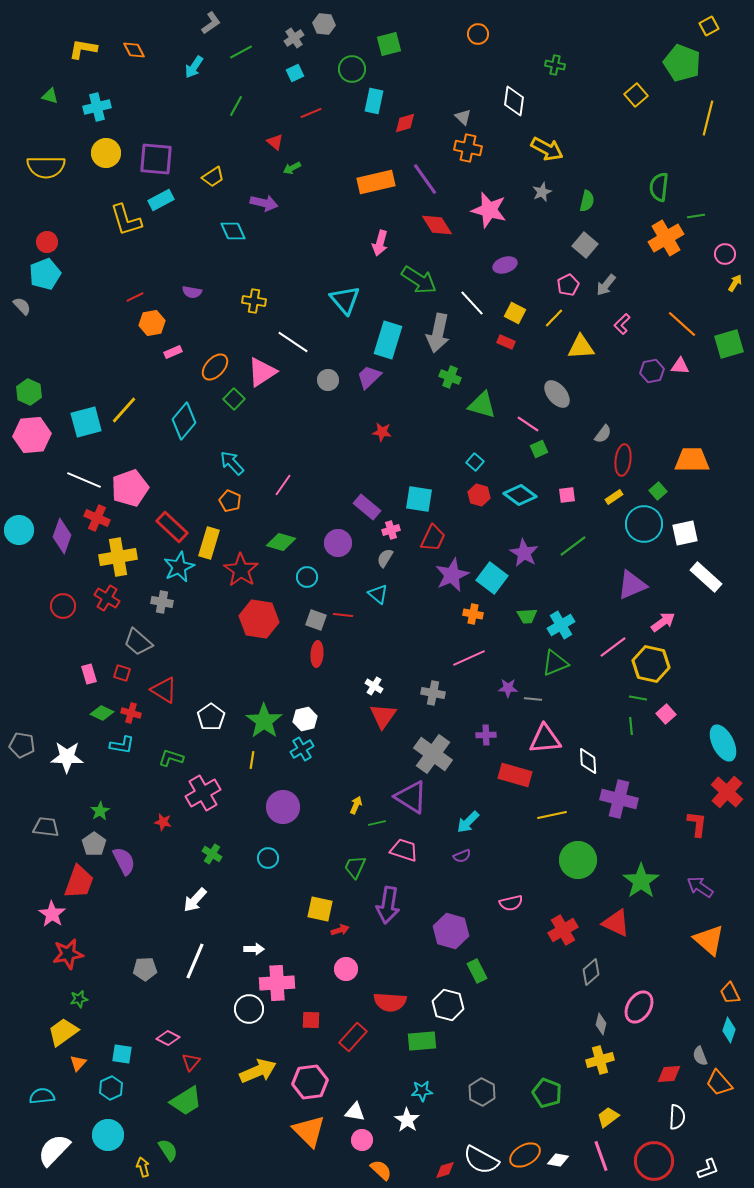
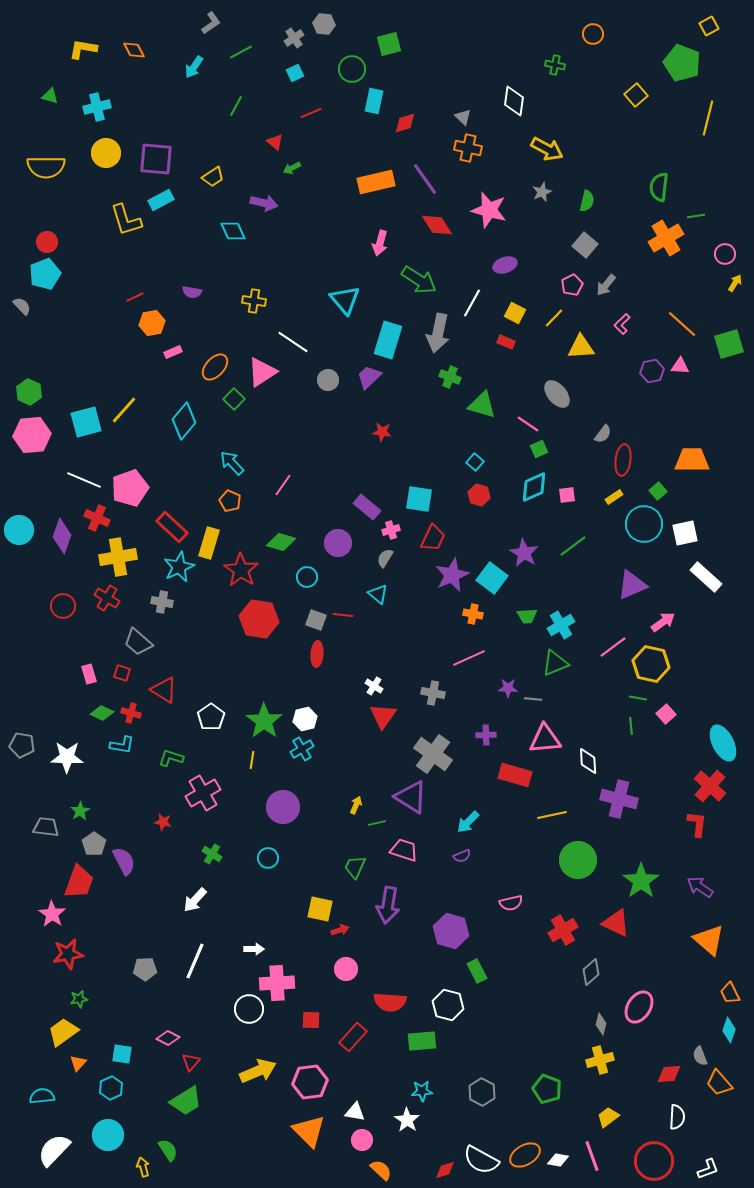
orange circle at (478, 34): moved 115 px right
pink pentagon at (568, 285): moved 4 px right
white line at (472, 303): rotated 72 degrees clockwise
cyan diamond at (520, 495): moved 14 px right, 8 px up; rotated 60 degrees counterclockwise
red cross at (727, 792): moved 17 px left, 6 px up
green star at (100, 811): moved 20 px left
green pentagon at (547, 1093): moved 4 px up
pink line at (601, 1156): moved 9 px left
